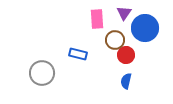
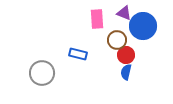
purple triangle: rotated 42 degrees counterclockwise
blue circle: moved 2 px left, 2 px up
brown circle: moved 2 px right
blue semicircle: moved 9 px up
